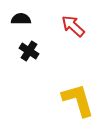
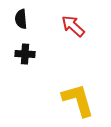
black semicircle: rotated 96 degrees counterclockwise
black cross: moved 4 px left, 3 px down; rotated 30 degrees counterclockwise
